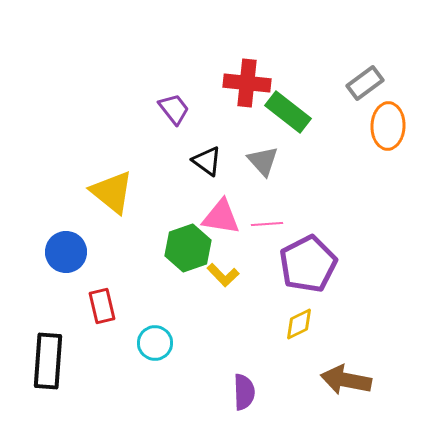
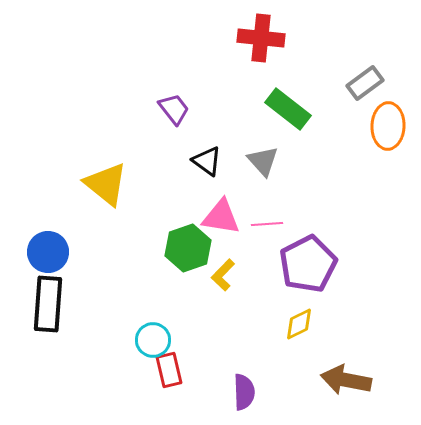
red cross: moved 14 px right, 45 px up
green rectangle: moved 3 px up
yellow triangle: moved 6 px left, 8 px up
blue circle: moved 18 px left
yellow L-shape: rotated 88 degrees clockwise
red rectangle: moved 67 px right, 64 px down
cyan circle: moved 2 px left, 3 px up
black rectangle: moved 57 px up
